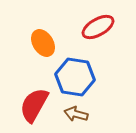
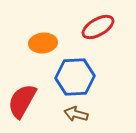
orange ellipse: rotated 64 degrees counterclockwise
blue hexagon: rotated 12 degrees counterclockwise
red semicircle: moved 12 px left, 4 px up
